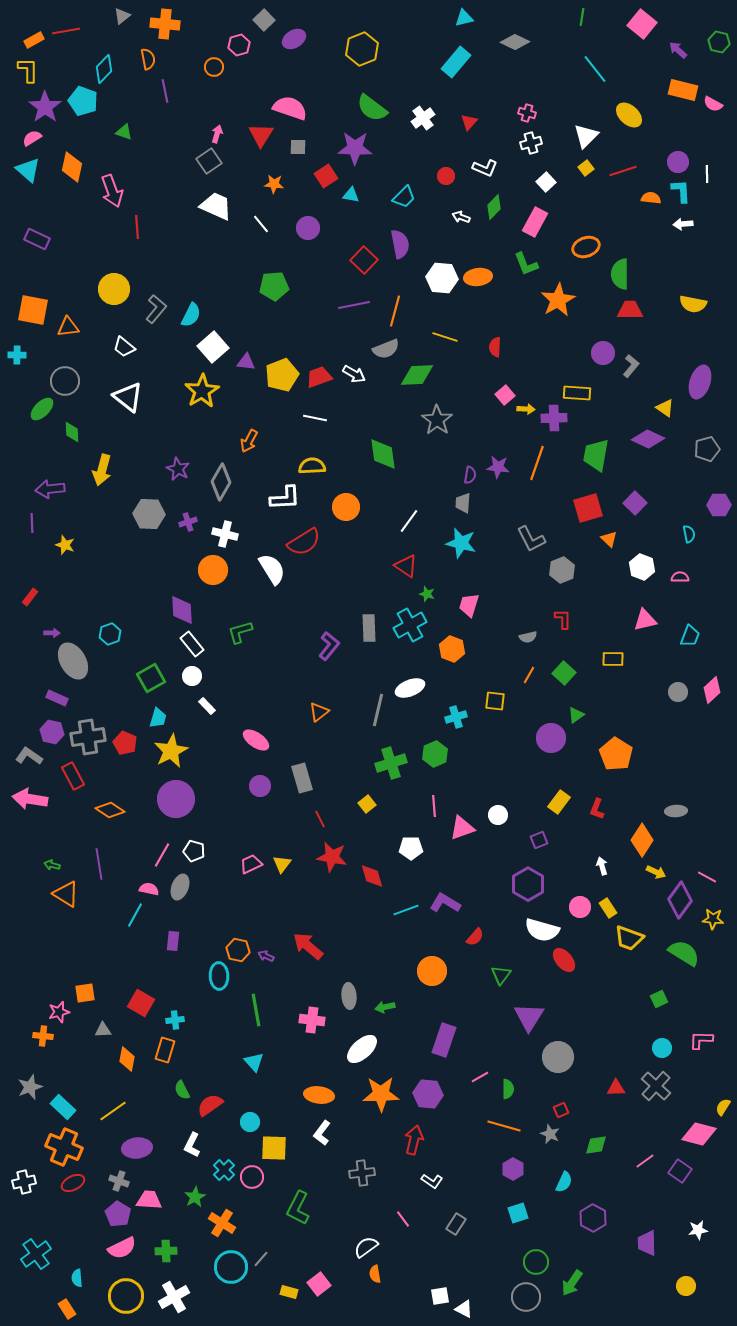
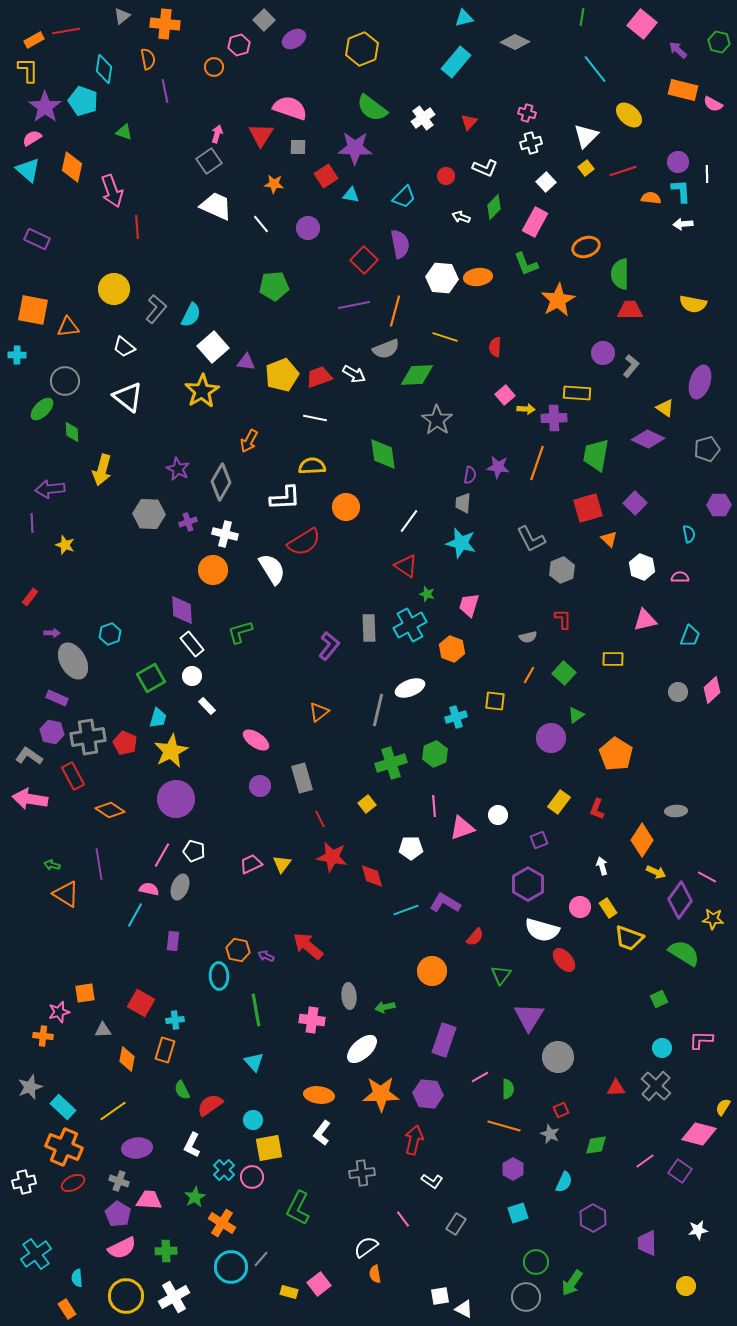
cyan diamond at (104, 69): rotated 36 degrees counterclockwise
cyan circle at (250, 1122): moved 3 px right, 2 px up
yellow square at (274, 1148): moved 5 px left; rotated 12 degrees counterclockwise
